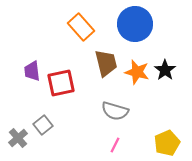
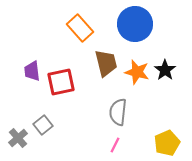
orange rectangle: moved 1 px left, 1 px down
red square: moved 1 px up
gray semicircle: moved 3 px right, 1 px down; rotated 80 degrees clockwise
